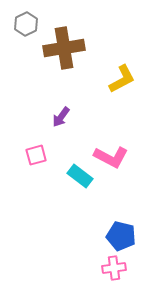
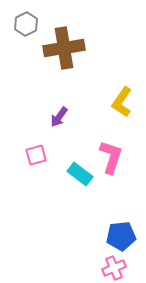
yellow L-shape: moved 23 px down; rotated 152 degrees clockwise
purple arrow: moved 2 px left
pink L-shape: rotated 100 degrees counterclockwise
cyan rectangle: moved 2 px up
blue pentagon: rotated 20 degrees counterclockwise
pink cross: rotated 15 degrees counterclockwise
